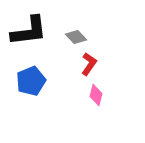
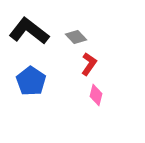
black L-shape: rotated 135 degrees counterclockwise
blue pentagon: rotated 16 degrees counterclockwise
